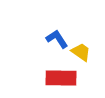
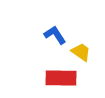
blue L-shape: moved 2 px left, 4 px up
